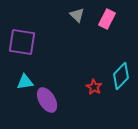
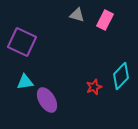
gray triangle: rotated 28 degrees counterclockwise
pink rectangle: moved 2 px left, 1 px down
purple square: rotated 16 degrees clockwise
red star: rotated 21 degrees clockwise
